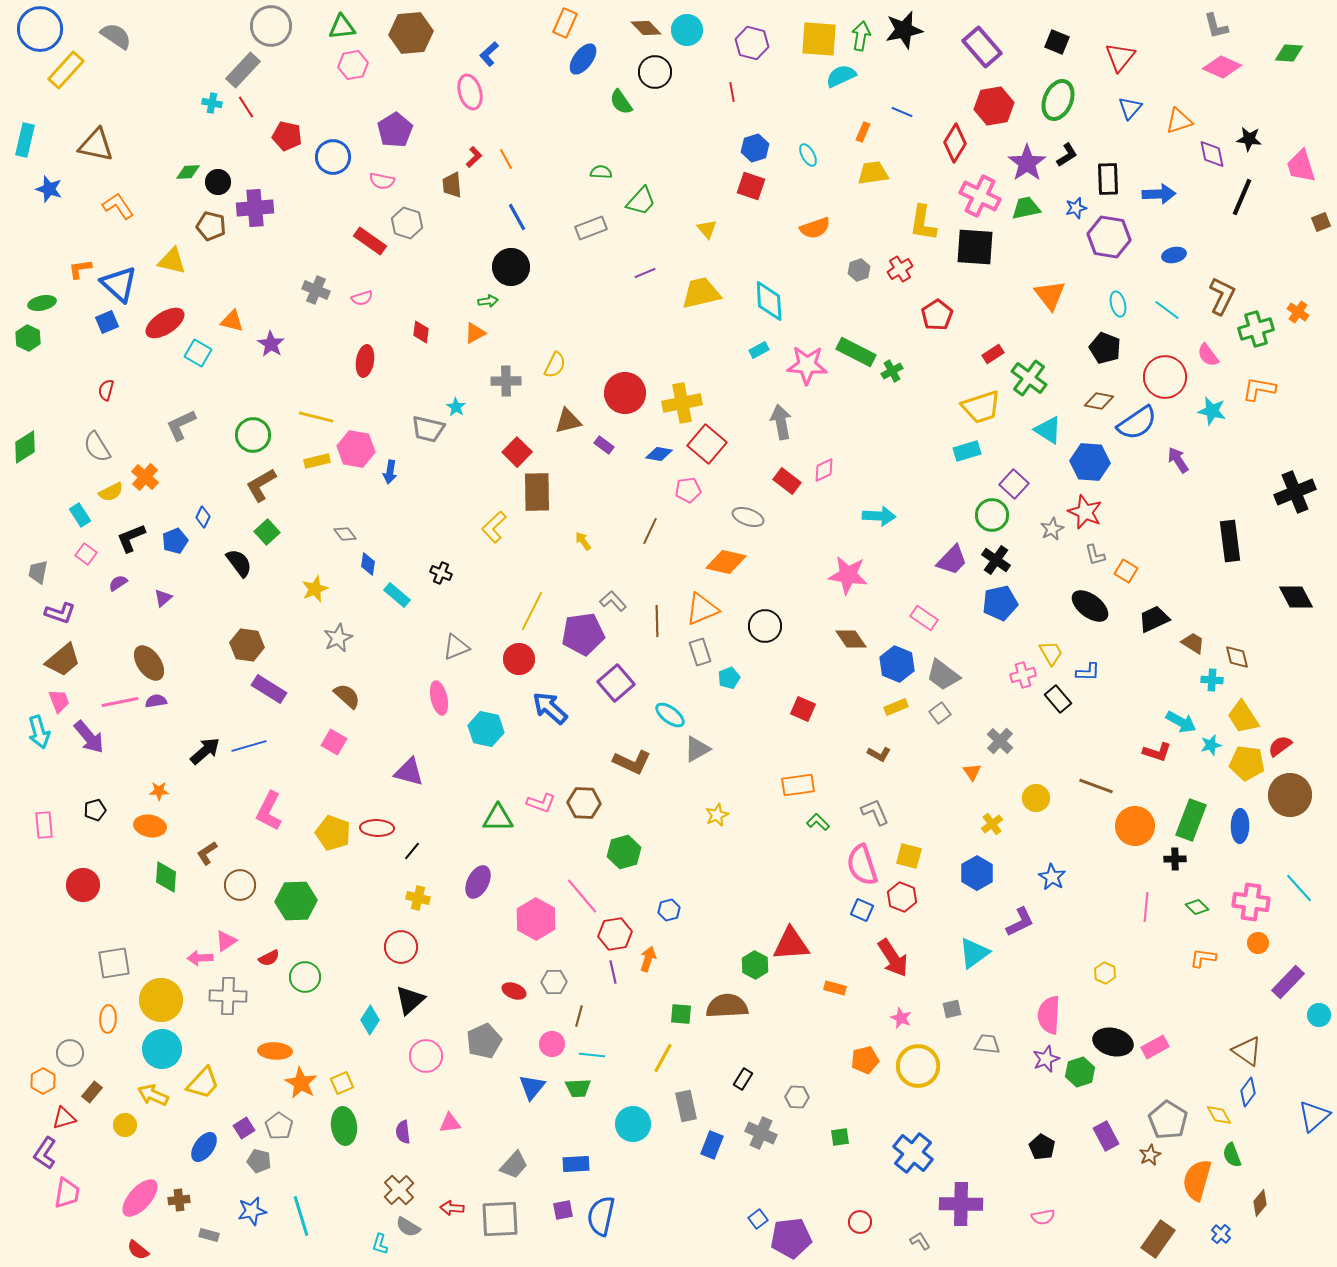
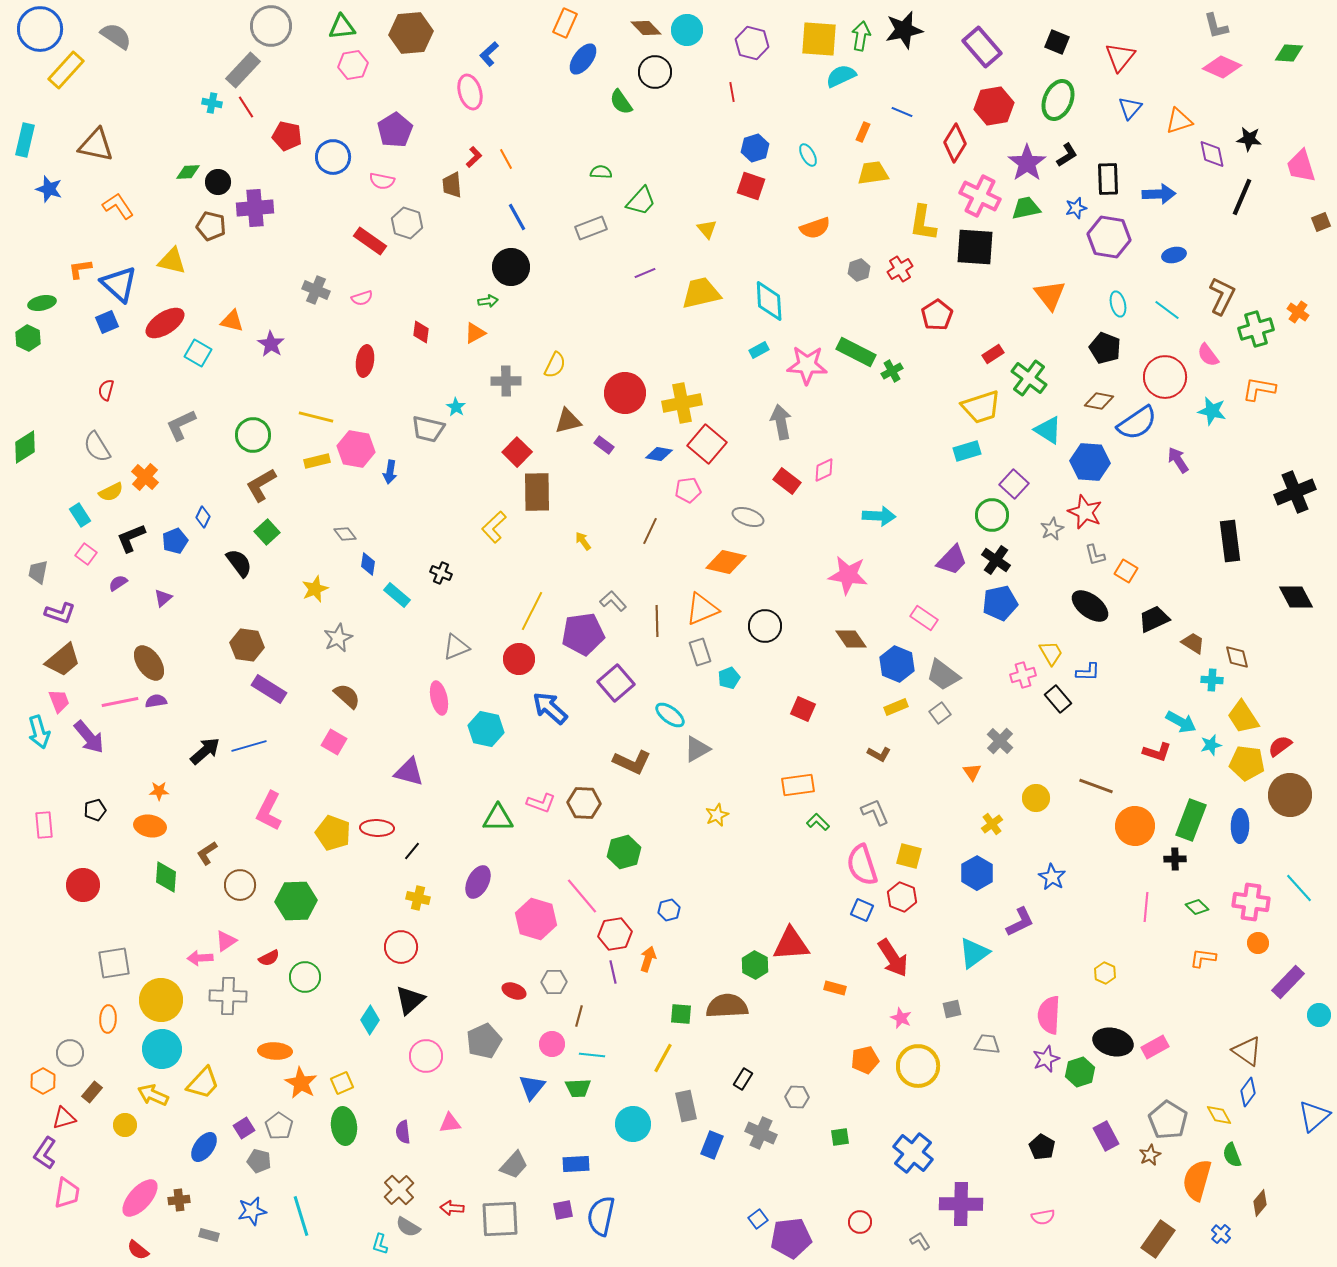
pink hexagon at (536, 919): rotated 12 degrees counterclockwise
